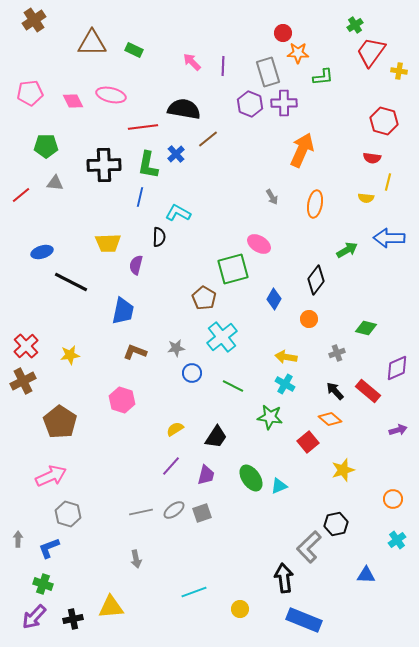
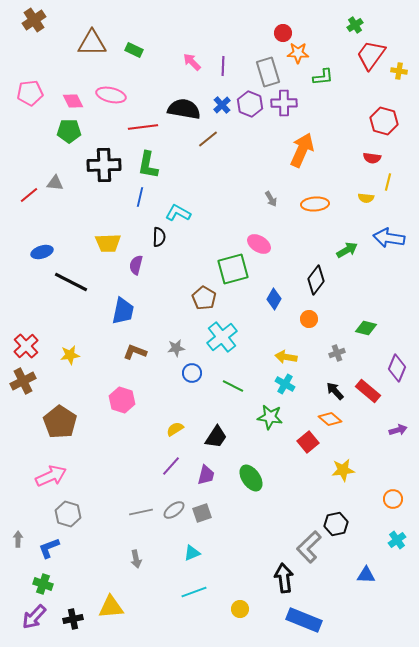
red trapezoid at (371, 52): moved 3 px down
green pentagon at (46, 146): moved 23 px right, 15 px up
blue cross at (176, 154): moved 46 px right, 49 px up
red line at (21, 195): moved 8 px right
gray arrow at (272, 197): moved 1 px left, 2 px down
orange ellipse at (315, 204): rotated 76 degrees clockwise
blue arrow at (389, 238): rotated 8 degrees clockwise
purple diamond at (397, 368): rotated 44 degrees counterclockwise
yellow star at (343, 470): rotated 10 degrees clockwise
cyan triangle at (279, 486): moved 87 px left, 67 px down
